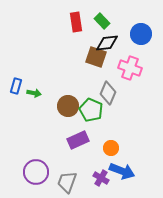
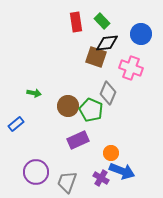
pink cross: moved 1 px right
blue rectangle: moved 38 px down; rotated 35 degrees clockwise
orange circle: moved 5 px down
